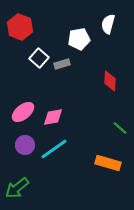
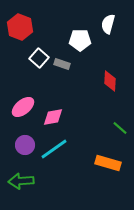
white pentagon: moved 1 px right, 1 px down; rotated 10 degrees clockwise
gray rectangle: rotated 35 degrees clockwise
pink ellipse: moved 5 px up
green arrow: moved 4 px right, 7 px up; rotated 35 degrees clockwise
